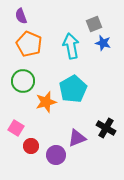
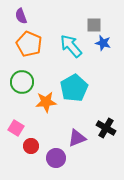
gray square: moved 1 px down; rotated 21 degrees clockwise
cyan arrow: rotated 30 degrees counterclockwise
green circle: moved 1 px left, 1 px down
cyan pentagon: moved 1 px right, 1 px up
orange star: rotated 10 degrees clockwise
purple circle: moved 3 px down
